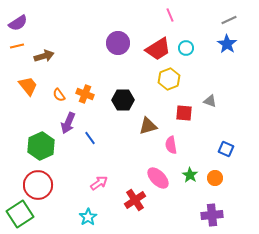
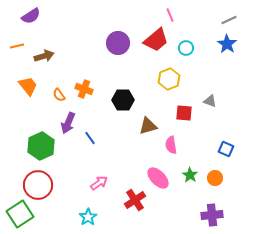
purple semicircle: moved 13 px right, 7 px up
red trapezoid: moved 2 px left, 9 px up; rotated 8 degrees counterclockwise
orange cross: moved 1 px left, 5 px up
